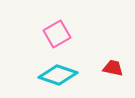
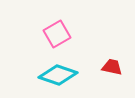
red trapezoid: moved 1 px left, 1 px up
